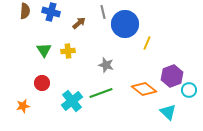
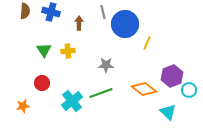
brown arrow: rotated 48 degrees counterclockwise
gray star: rotated 14 degrees counterclockwise
